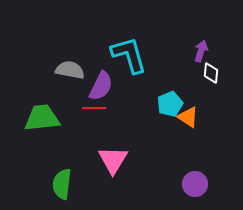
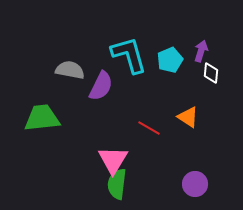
cyan pentagon: moved 44 px up
red line: moved 55 px right, 20 px down; rotated 30 degrees clockwise
green semicircle: moved 55 px right
